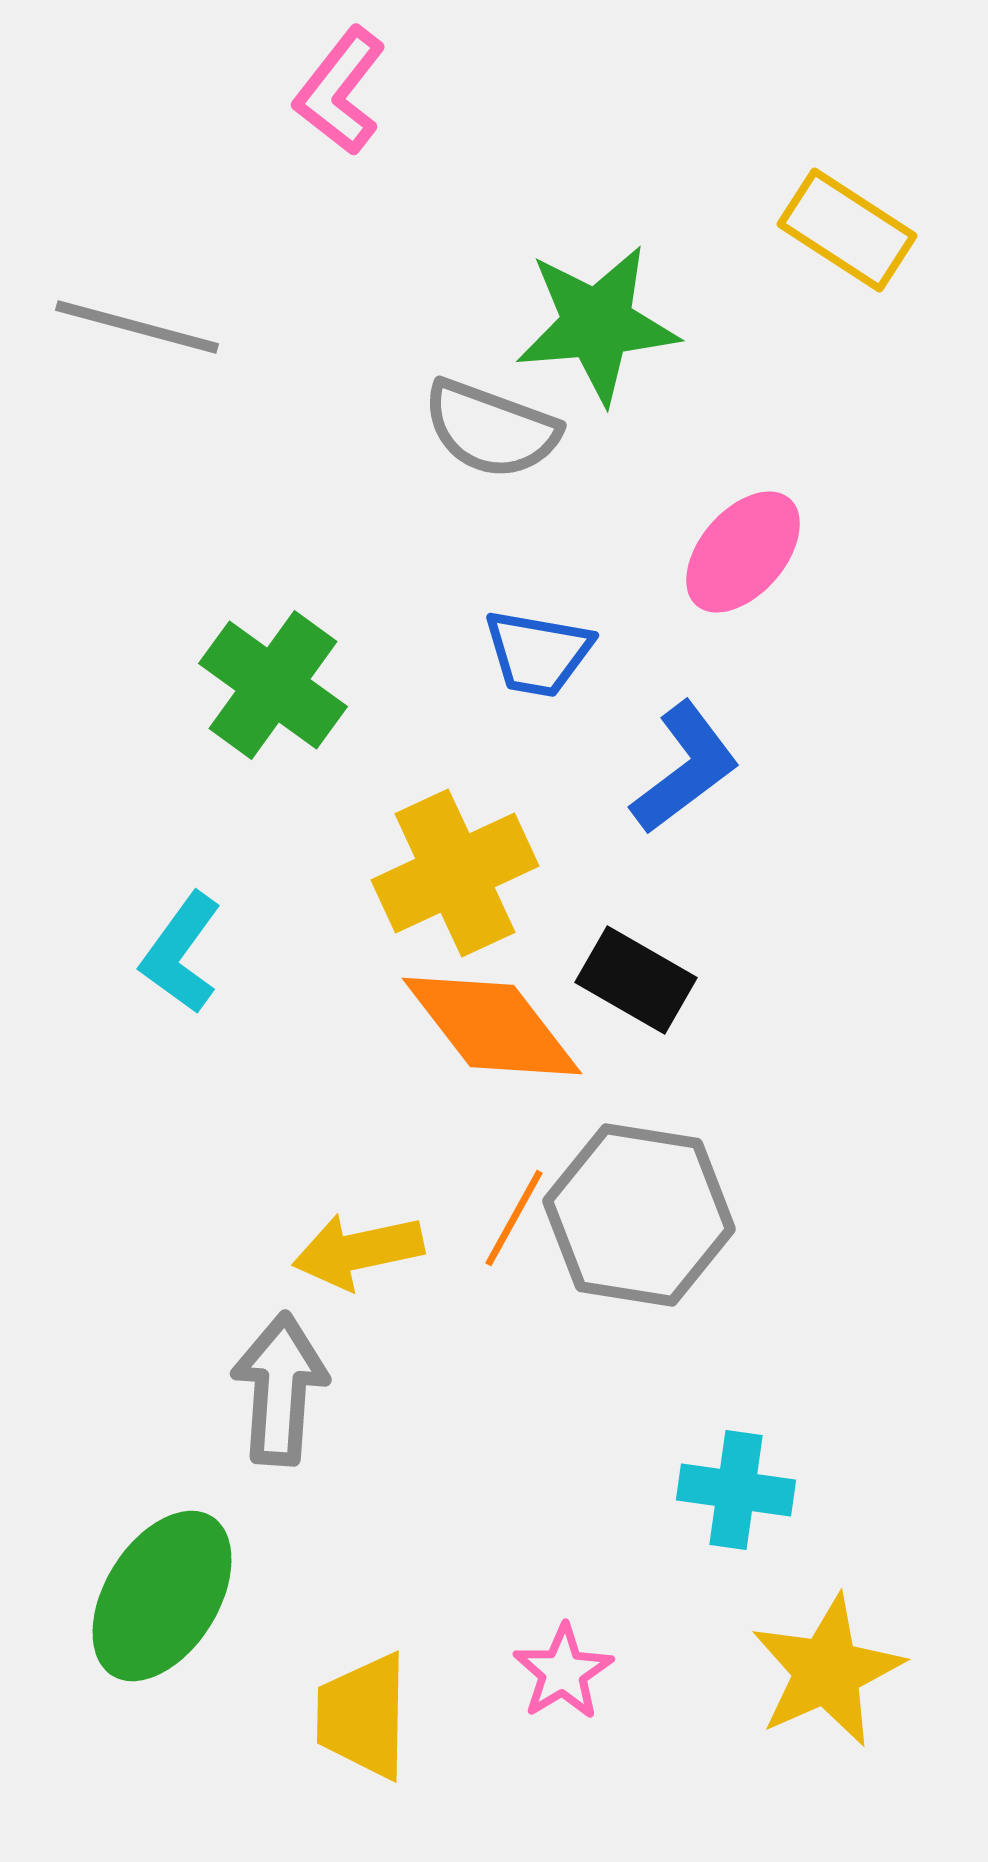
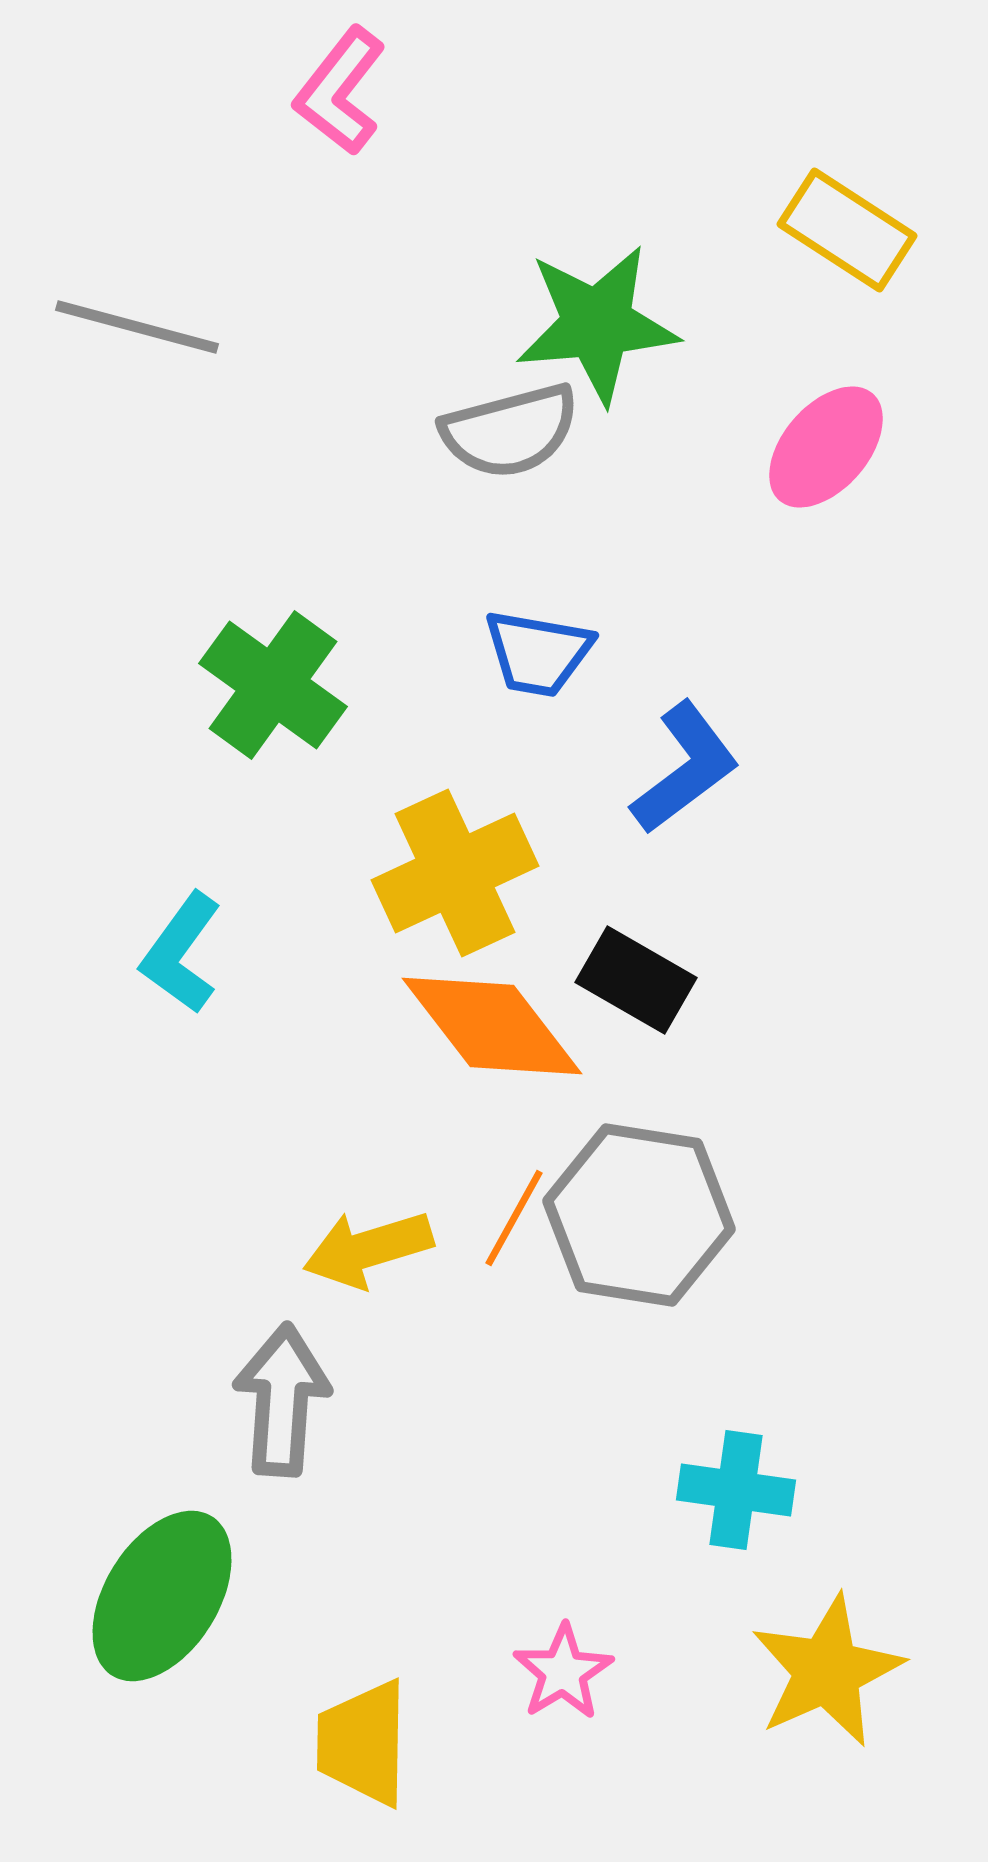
gray semicircle: moved 19 px right, 2 px down; rotated 35 degrees counterclockwise
pink ellipse: moved 83 px right, 105 px up
yellow arrow: moved 10 px right, 2 px up; rotated 5 degrees counterclockwise
gray arrow: moved 2 px right, 11 px down
yellow trapezoid: moved 27 px down
